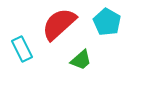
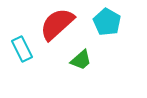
red semicircle: moved 2 px left
